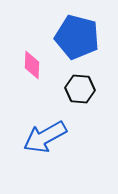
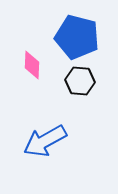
black hexagon: moved 8 px up
blue arrow: moved 4 px down
